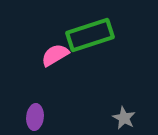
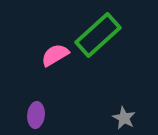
green rectangle: moved 8 px right; rotated 24 degrees counterclockwise
purple ellipse: moved 1 px right, 2 px up
